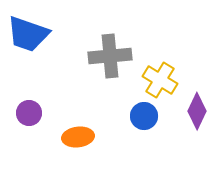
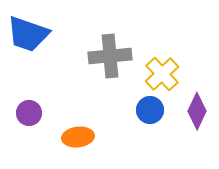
yellow cross: moved 2 px right, 6 px up; rotated 16 degrees clockwise
blue circle: moved 6 px right, 6 px up
